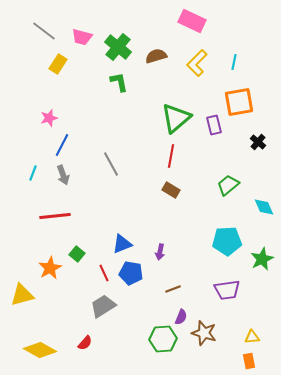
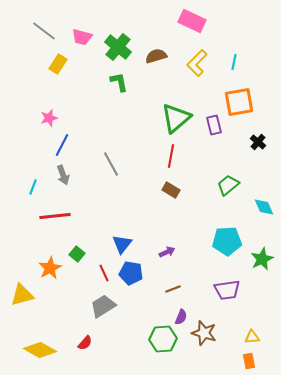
cyan line at (33, 173): moved 14 px down
blue triangle at (122, 244): rotated 30 degrees counterclockwise
purple arrow at (160, 252): moved 7 px right; rotated 126 degrees counterclockwise
